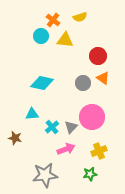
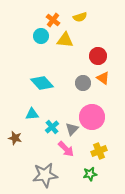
cyan diamond: rotated 35 degrees clockwise
gray triangle: moved 1 px right, 2 px down
pink arrow: rotated 66 degrees clockwise
